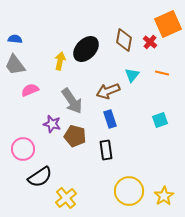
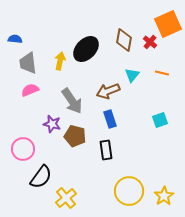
gray trapezoid: moved 13 px right, 2 px up; rotated 30 degrees clockwise
black semicircle: moved 1 px right; rotated 20 degrees counterclockwise
